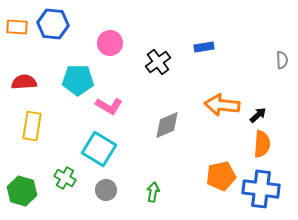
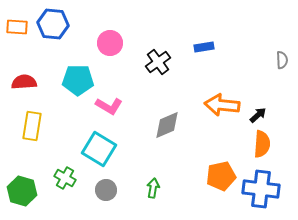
green arrow: moved 4 px up
